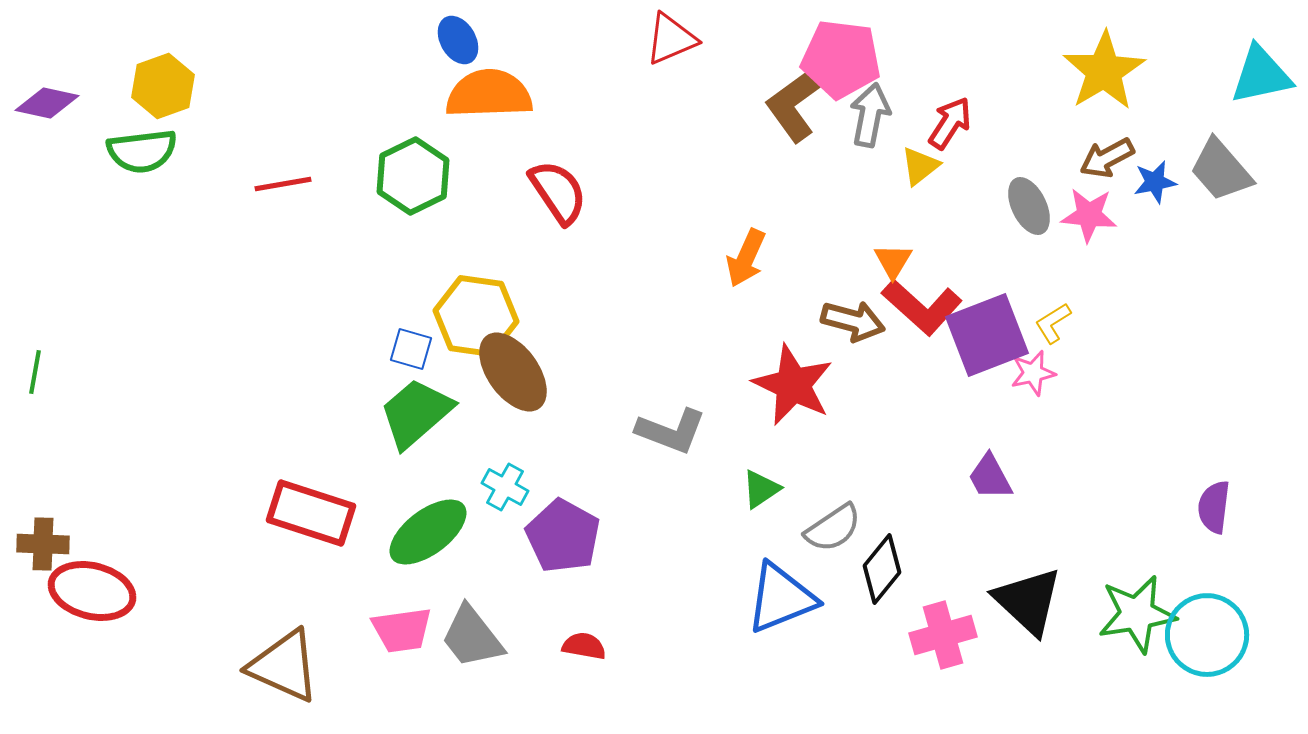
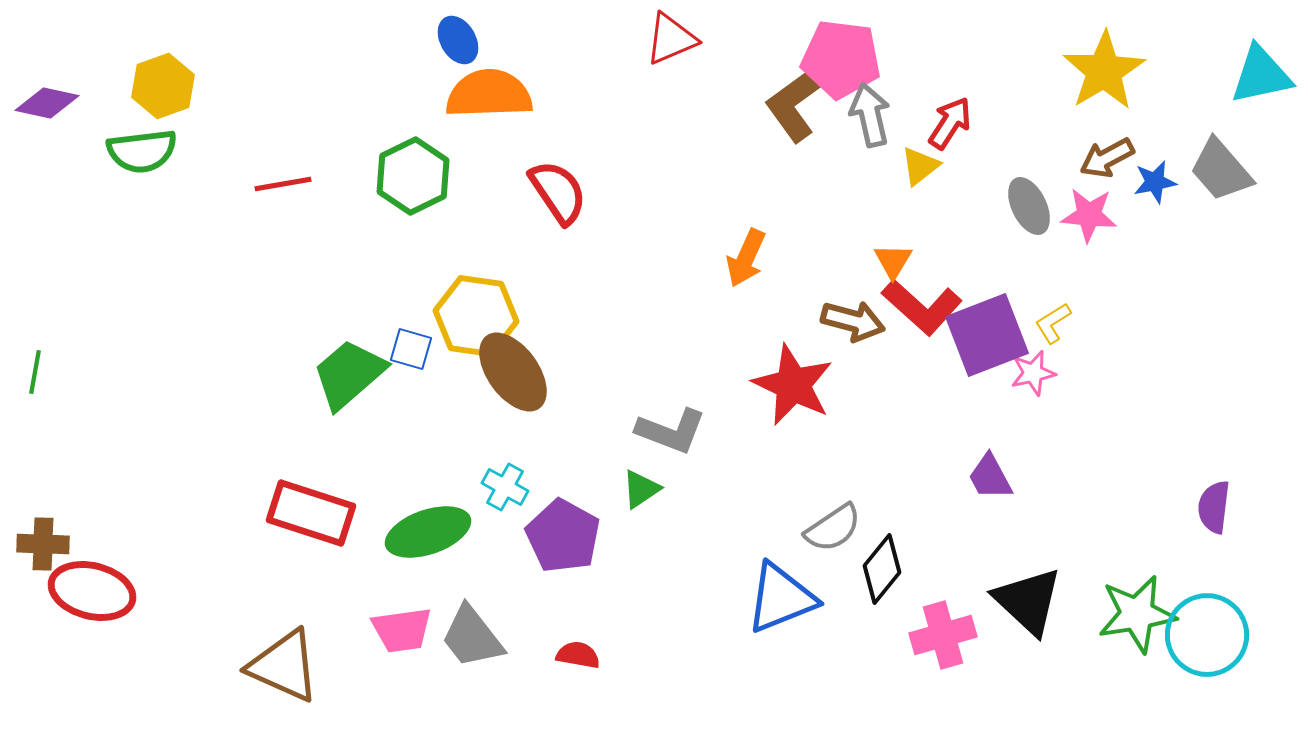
gray arrow at (870, 115): rotated 24 degrees counterclockwise
green trapezoid at (416, 413): moved 67 px left, 39 px up
green triangle at (761, 489): moved 120 px left
green ellipse at (428, 532): rotated 18 degrees clockwise
red semicircle at (584, 646): moved 6 px left, 9 px down
